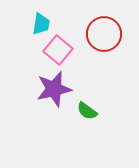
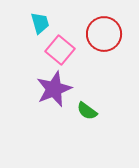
cyan trapezoid: moved 1 px left, 1 px up; rotated 25 degrees counterclockwise
pink square: moved 2 px right
purple star: rotated 9 degrees counterclockwise
